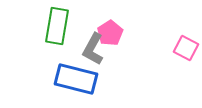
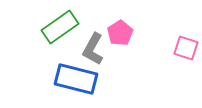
green rectangle: moved 3 px right, 1 px down; rotated 45 degrees clockwise
pink pentagon: moved 10 px right
pink square: rotated 10 degrees counterclockwise
